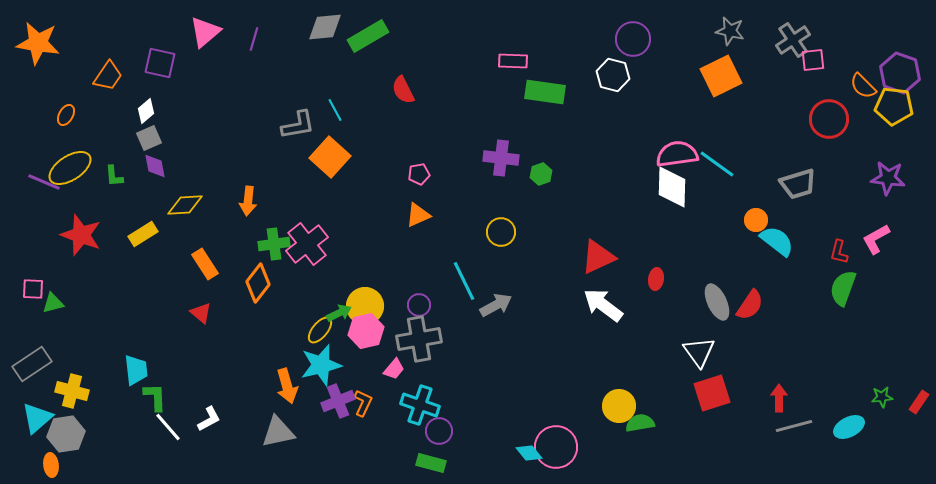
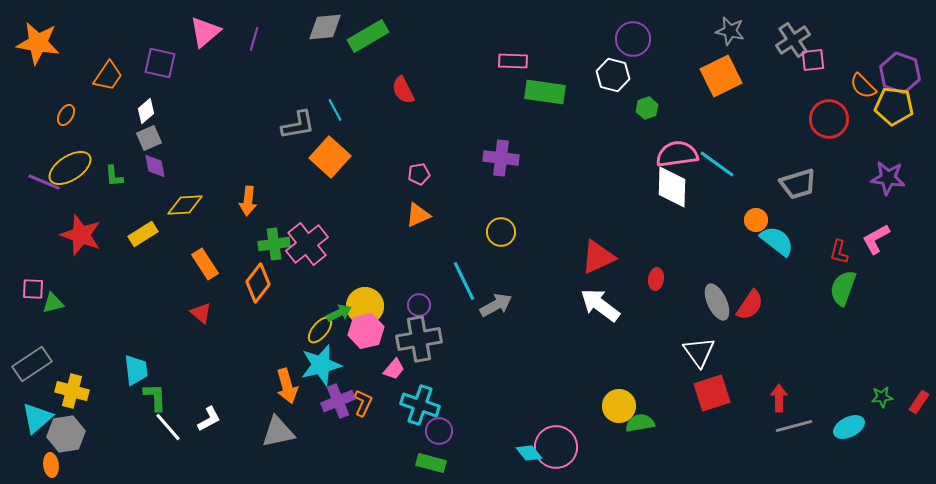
green hexagon at (541, 174): moved 106 px right, 66 px up
white arrow at (603, 305): moved 3 px left
